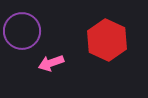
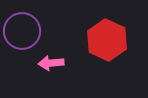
pink arrow: rotated 15 degrees clockwise
